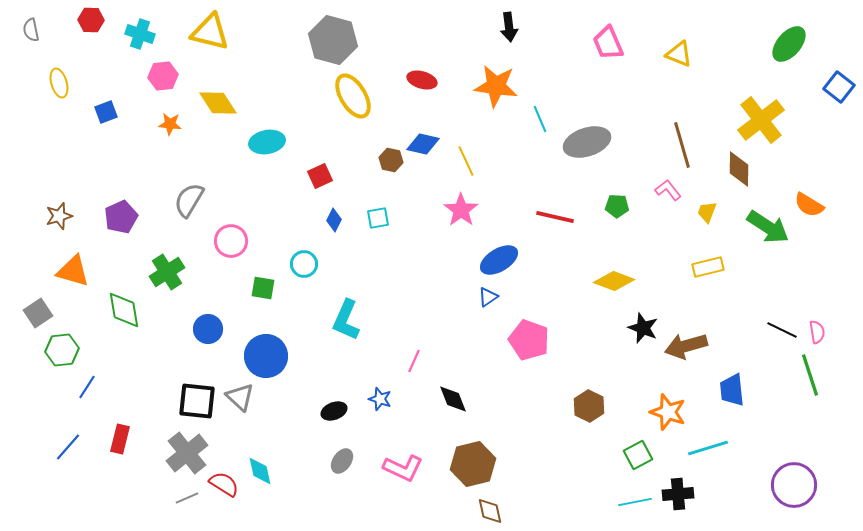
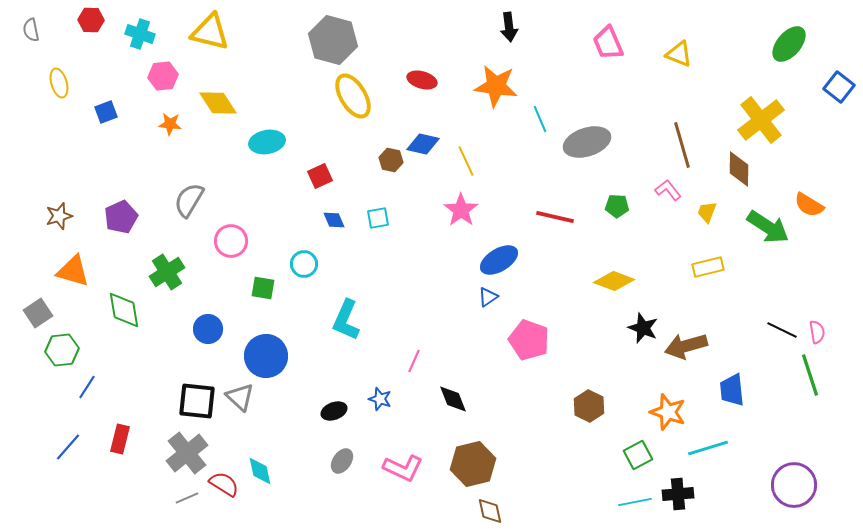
blue diamond at (334, 220): rotated 50 degrees counterclockwise
